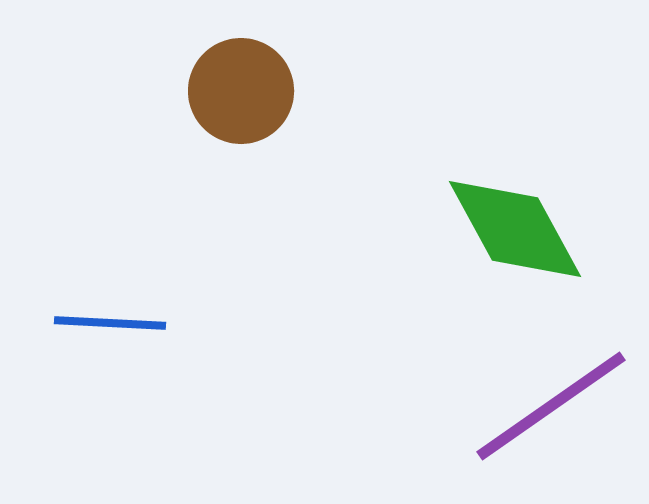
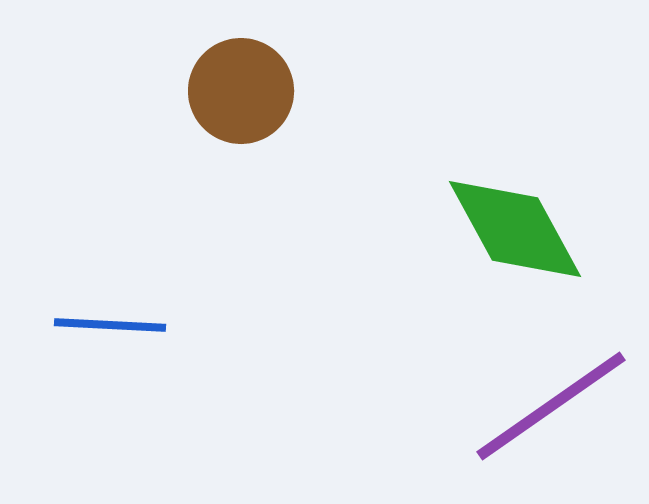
blue line: moved 2 px down
